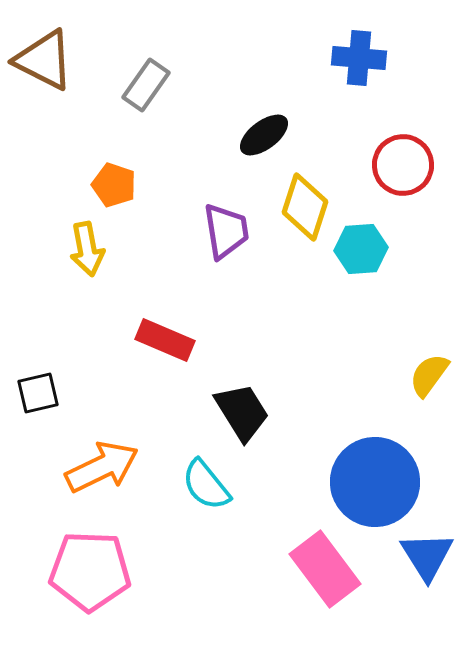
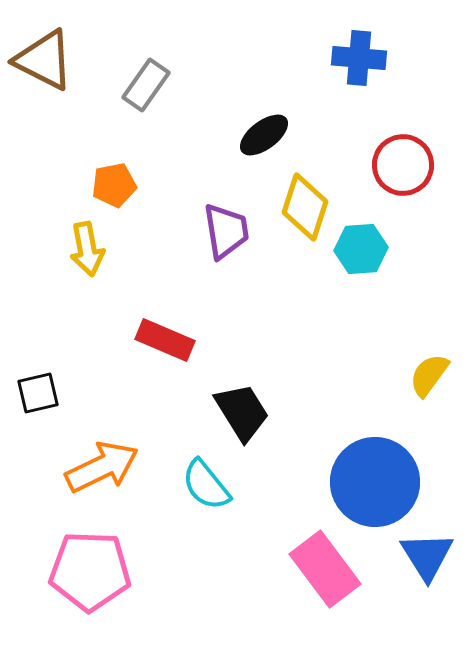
orange pentagon: rotated 30 degrees counterclockwise
